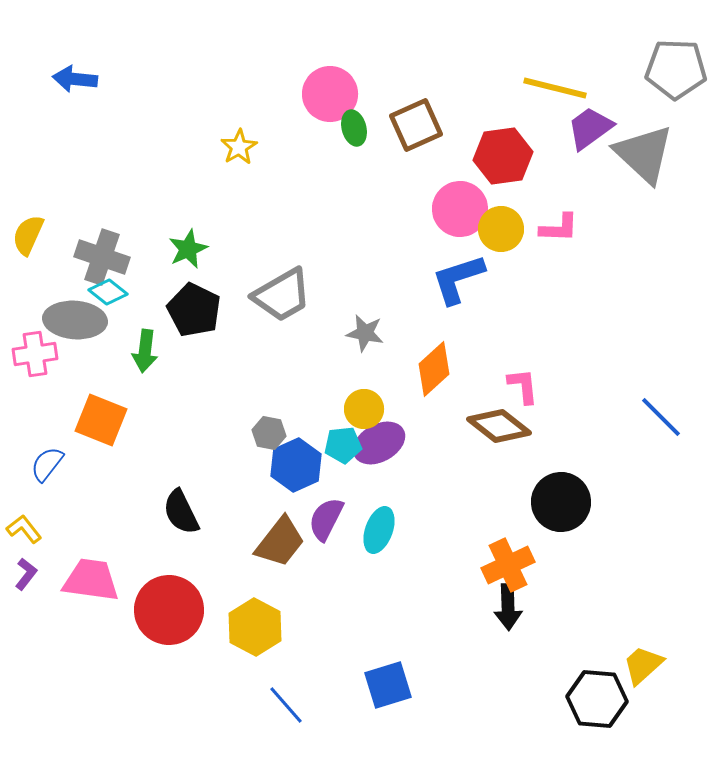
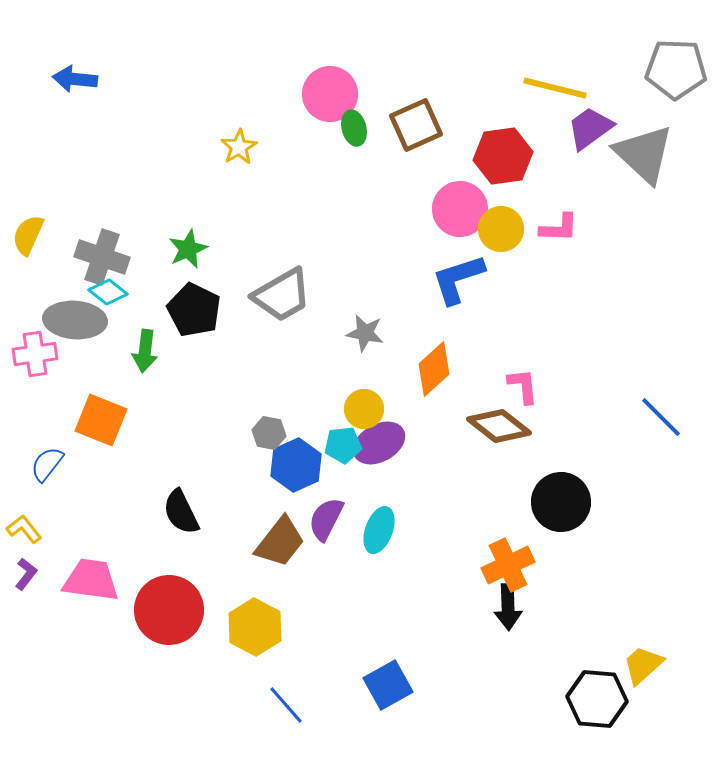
blue square at (388, 685): rotated 12 degrees counterclockwise
